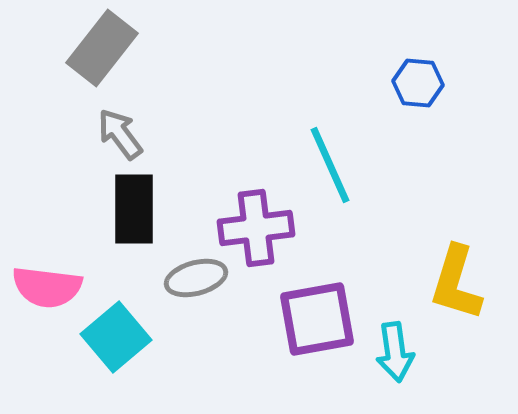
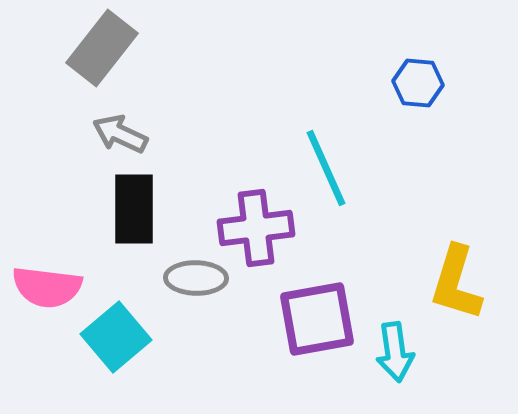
gray arrow: rotated 28 degrees counterclockwise
cyan line: moved 4 px left, 3 px down
gray ellipse: rotated 16 degrees clockwise
